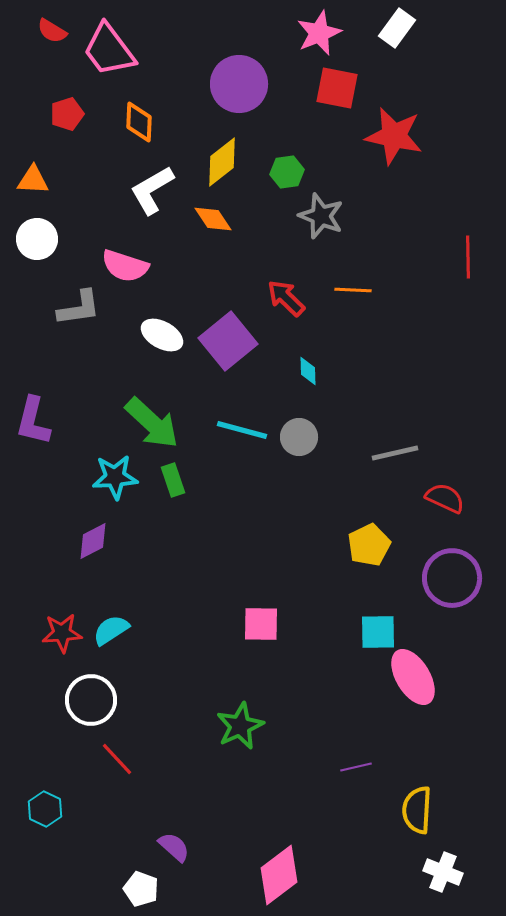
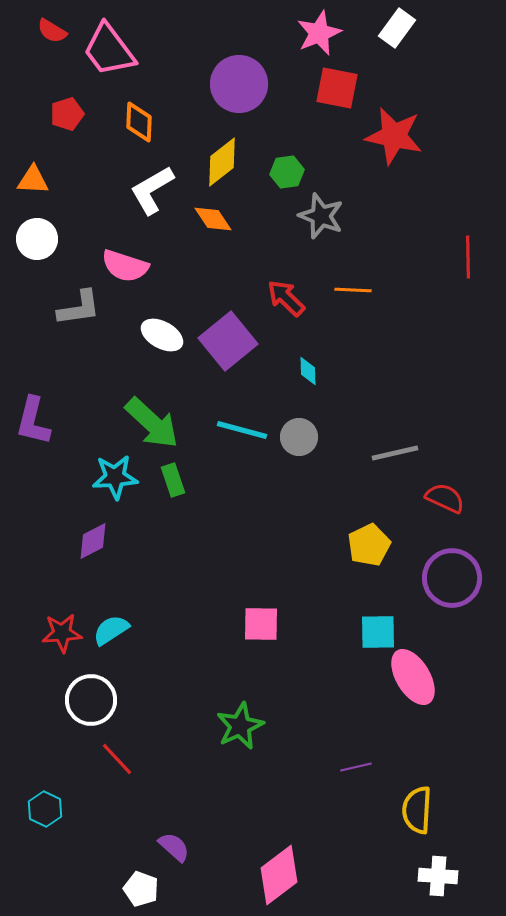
white cross at (443, 872): moved 5 px left, 4 px down; rotated 18 degrees counterclockwise
